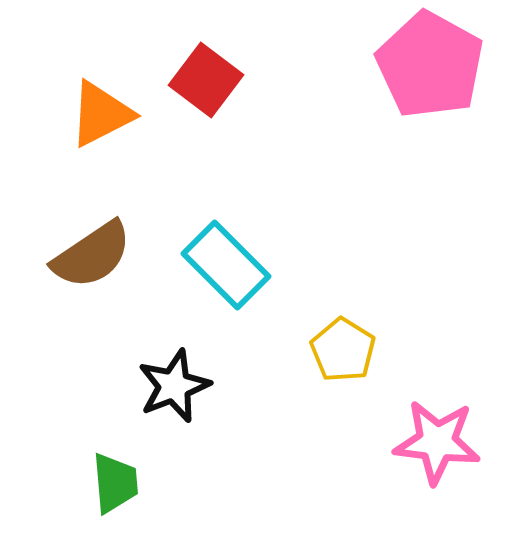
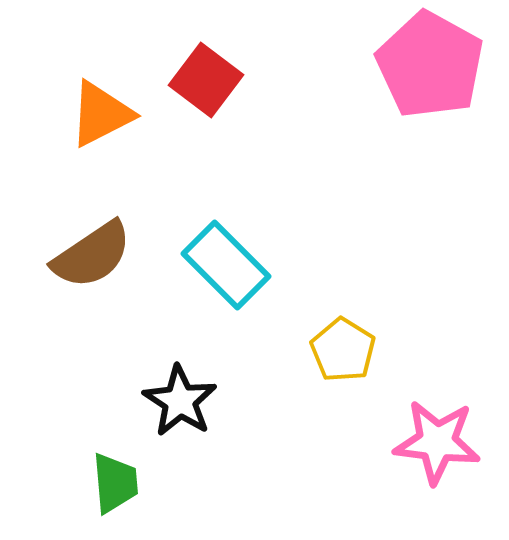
black star: moved 6 px right, 15 px down; rotated 18 degrees counterclockwise
